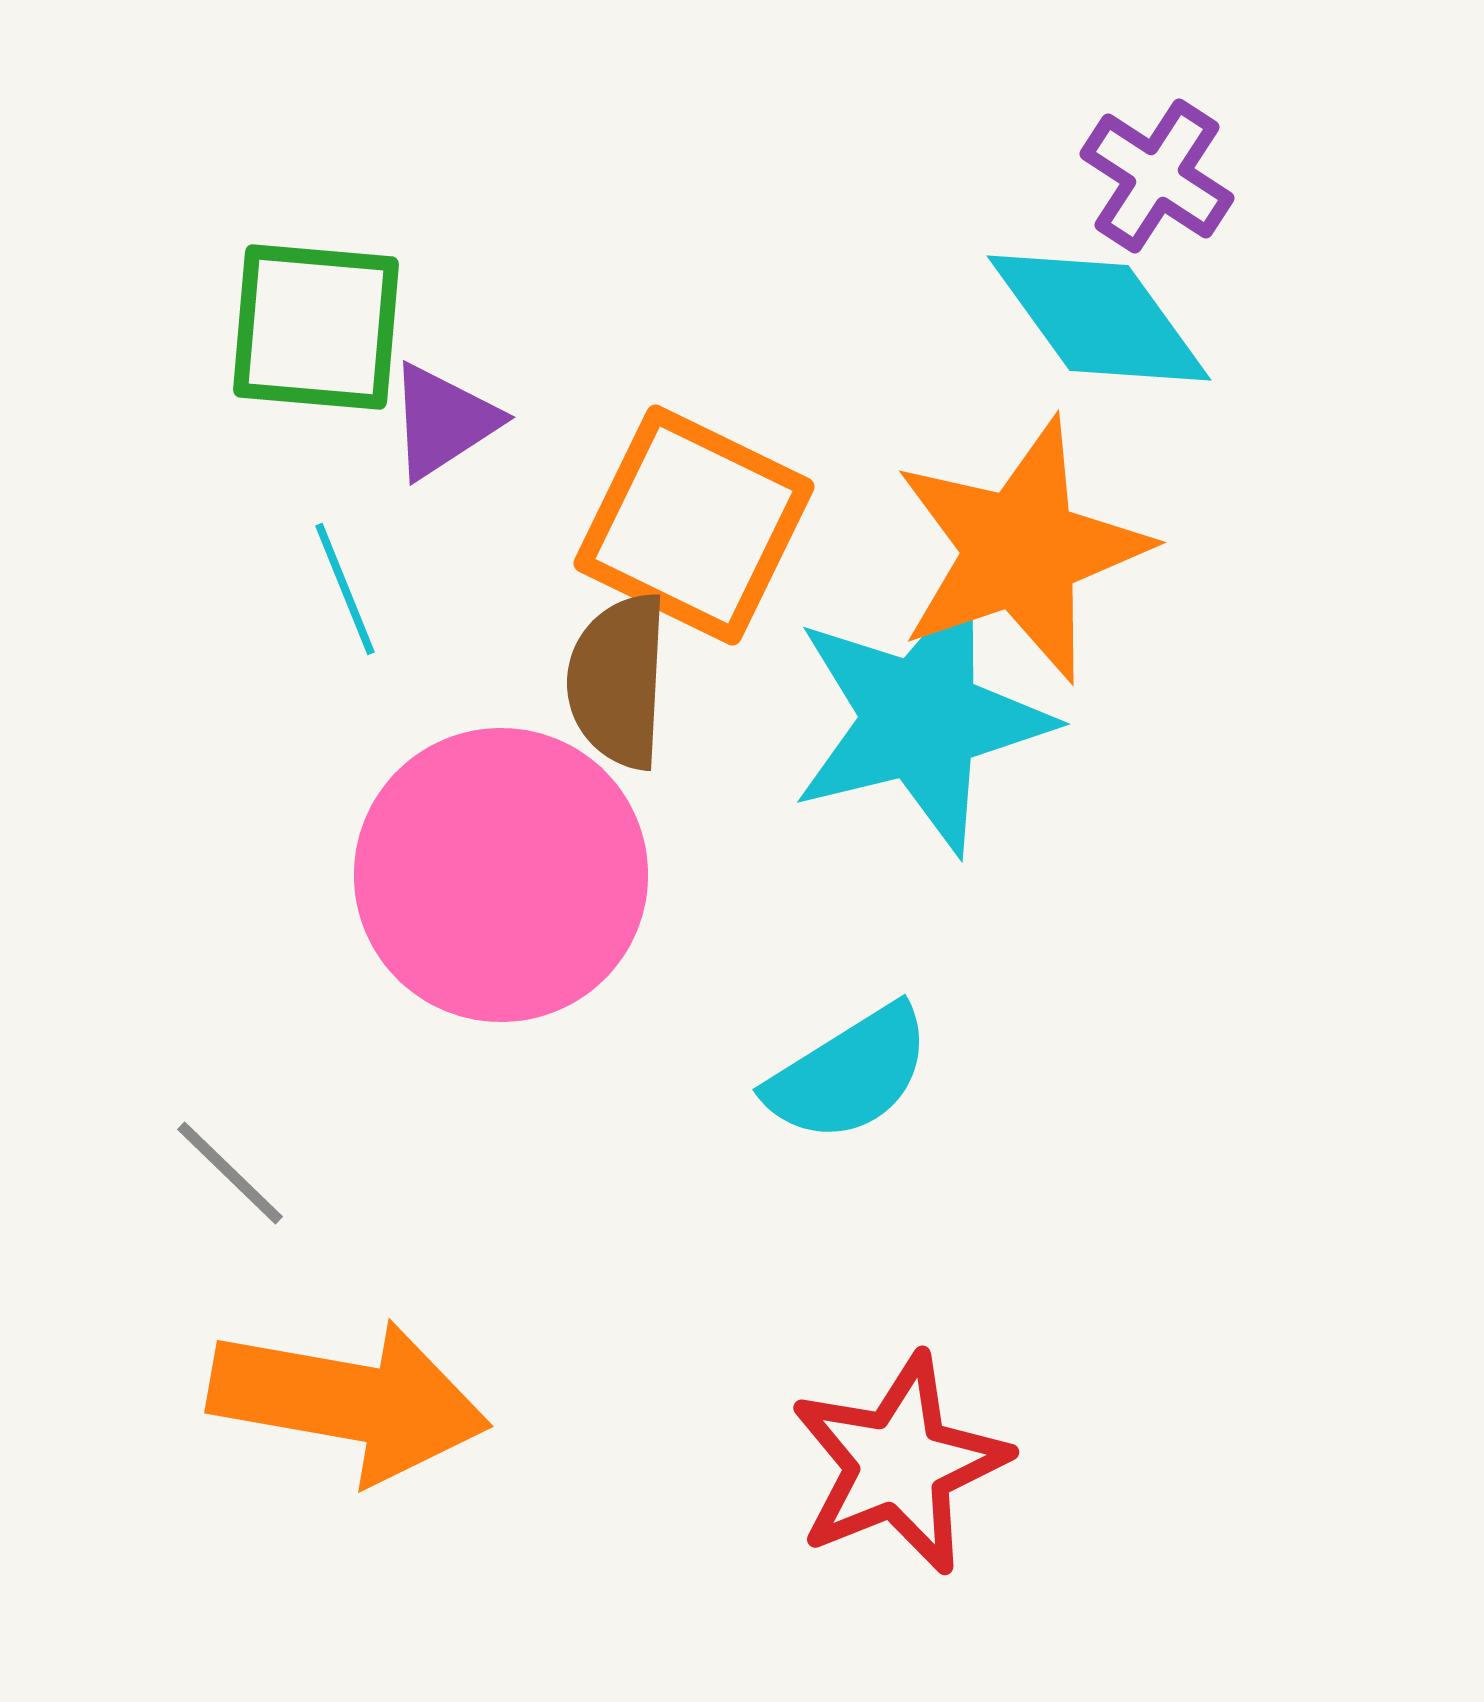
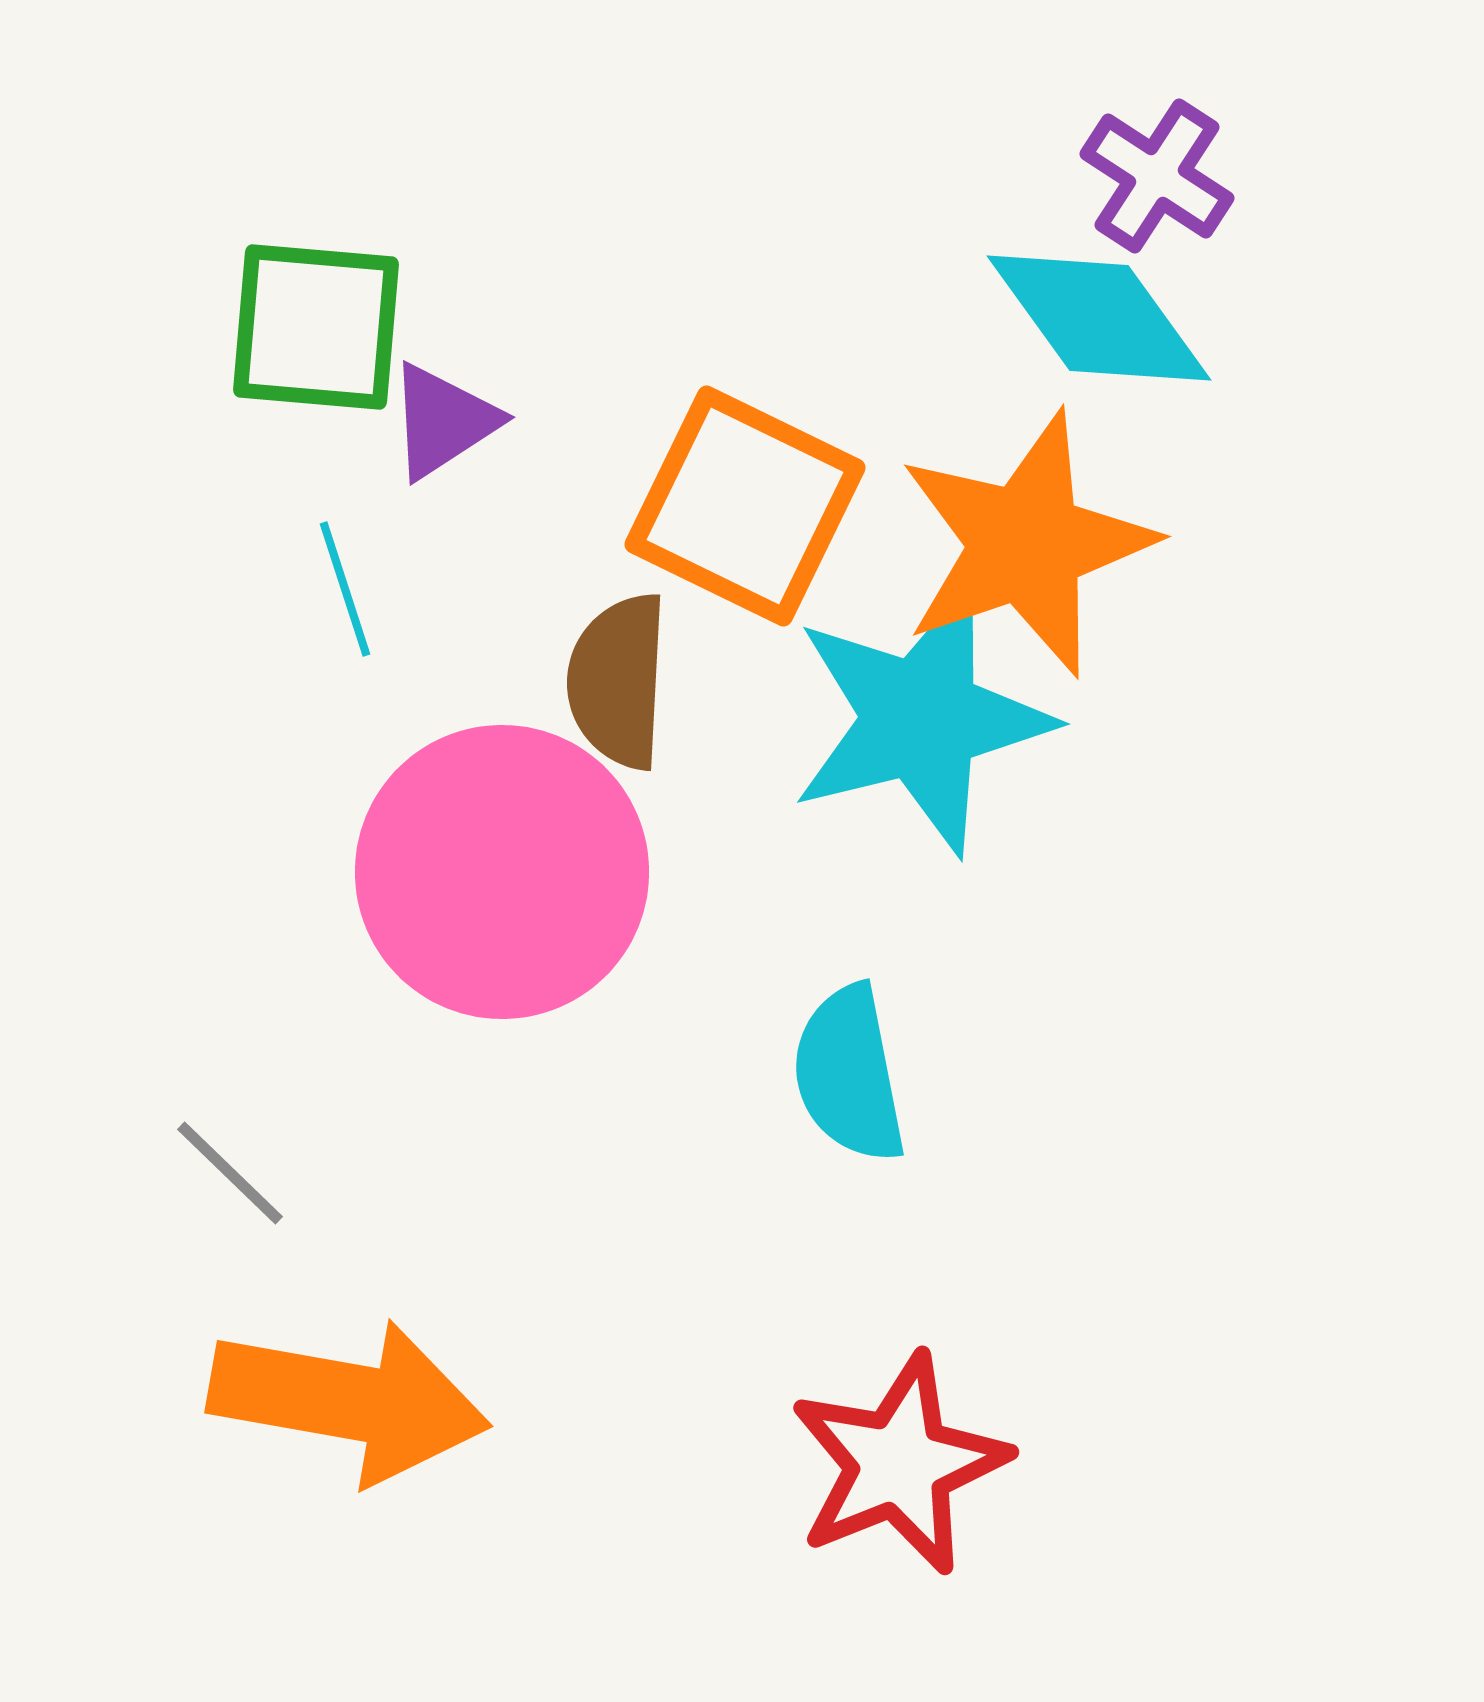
orange square: moved 51 px right, 19 px up
orange star: moved 5 px right, 6 px up
cyan line: rotated 4 degrees clockwise
pink circle: moved 1 px right, 3 px up
cyan semicircle: rotated 111 degrees clockwise
